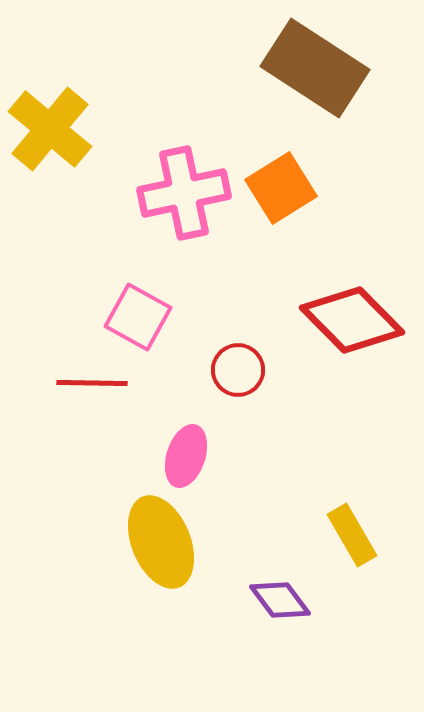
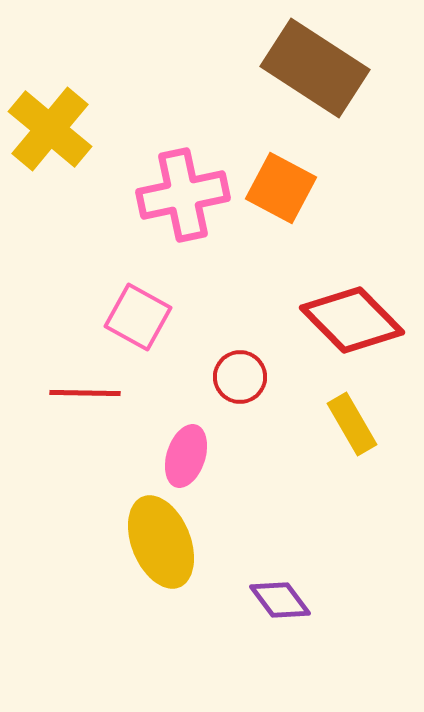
orange square: rotated 30 degrees counterclockwise
pink cross: moved 1 px left, 2 px down
red circle: moved 2 px right, 7 px down
red line: moved 7 px left, 10 px down
yellow rectangle: moved 111 px up
